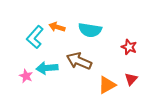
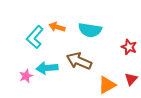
pink star: rotated 24 degrees clockwise
